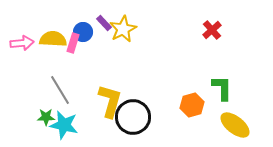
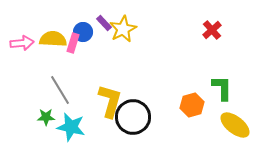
cyan star: moved 7 px right, 2 px down
